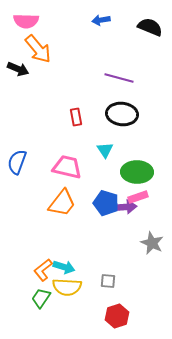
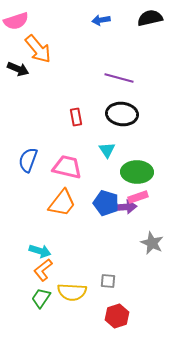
pink semicircle: moved 10 px left; rotated 20 degrees counterclockwise
black semicircle: moved 9 px up; rotated 35 degrees counterclockwise
cyan triangle: moved 2 px right
blue semicircle: moved 11 px right, 2 px up
cyan arrow: moved 24 px left, 16 px up
yellow semicircle: moved 5 px right, 5 px down
